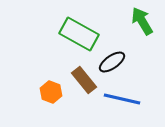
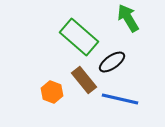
green arrow: moved 14 px left, 3 px up
green rectangle: moved 3 px down; rotated 12 degrees clockwise
orange hexagon: moved 1 px right
blue line: moved 2 px left
